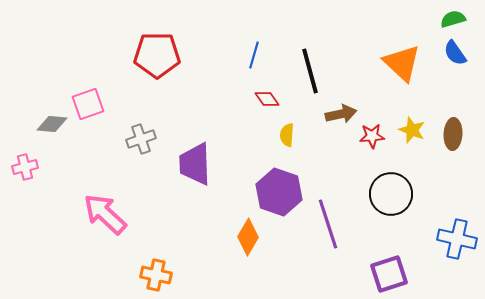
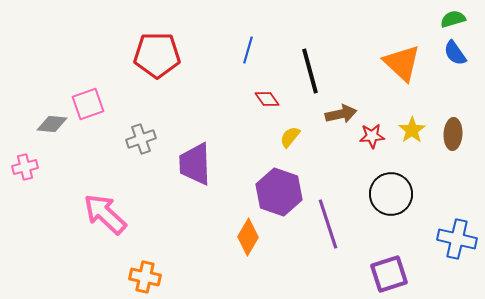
blue line: moved 6 px left, 5 px up
yellow star: rotated 16 degrees clockwise
yellow semicircle: moved 3 px right, 2 px down; rotated 35 degrees clockwise
orange cross: moved 11 px left, 2 px down
